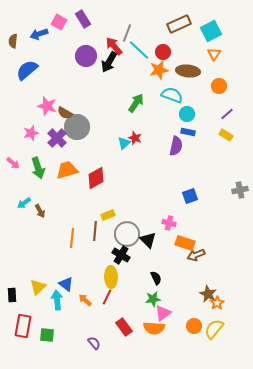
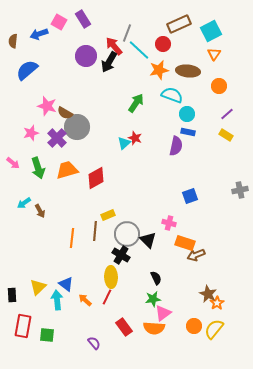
red circle at (163, 52): moved 8 px up
